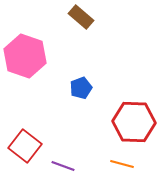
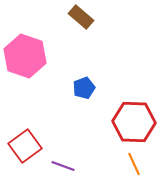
blue pentagon: moved 3 px right
red square: rotated 16 degrees clockwise
orange line: moved 12 px right; rotated 50 degrees clockwise
